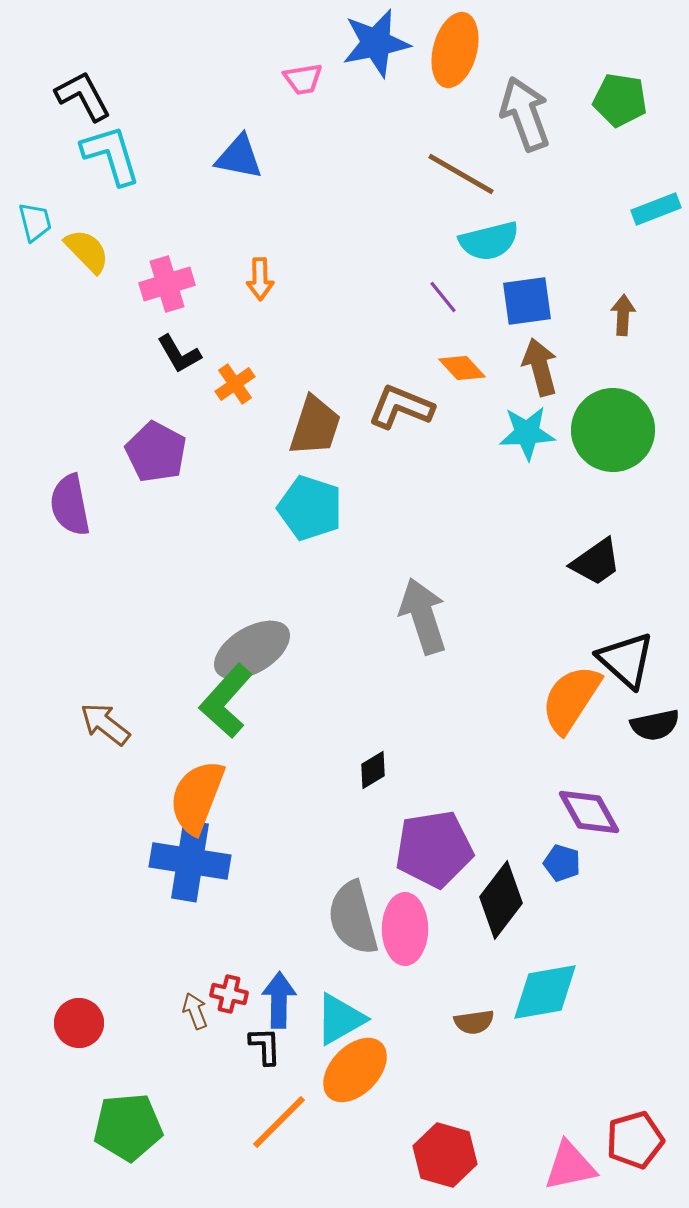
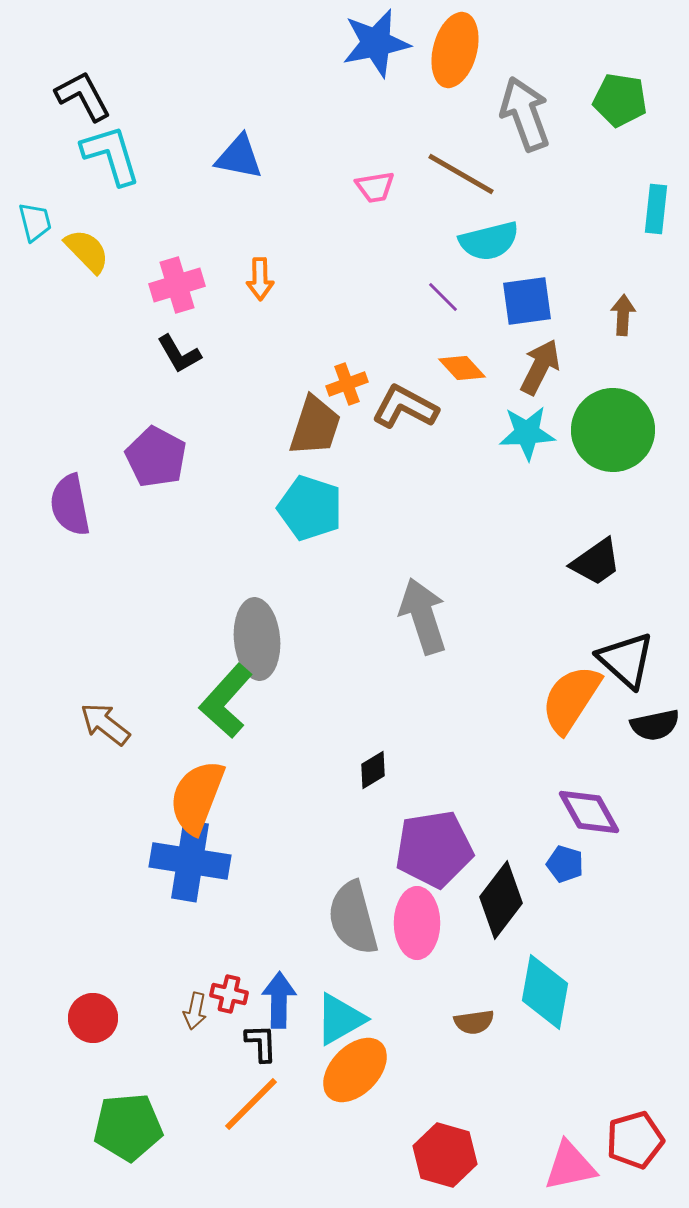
pink trapezoid at (303, 79): moved 72 px right, 108 px down
cyan rectangle at (656, 209): rotated 63 degrees counterclockwise
pink cross at (167, 284): moved 10 px right, 1 px down
purple line at (443, 297): rotated 6 degrees counterclockwise
brown arrow at (540, 367): rotated 42 degrees clockwise
orange cross at (235, 384): moved 112 px right; rotated 15 degrees clockwise
brown L-shape at (401, 407): moved 4 px right; rotated 6 degrees clockwise
purple pentagon at (156, 452): moved 5 px down
gray ellipse at (252, 650): moved 5 px right, 11 px up; rotated 64 degrees counterclockwise
blue pentagon at (562, 863): moved 3 px right, 1 px down
pink ellipse at (405, 929): moved 12 px right, 6 px up
cyan diamond at (545, 992): rotated 70 degrees counterclockwise
brown arrow at (195, 1011): rotated 147 degrees counterclockwise
red circle at (79, 1023): moved 14 px right, 5 px up
black L-shape at (265, 1046): moved 4 px left, 3 px up
orange line at (279, 1122): moved 28 px left, 18 px up
